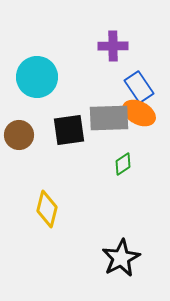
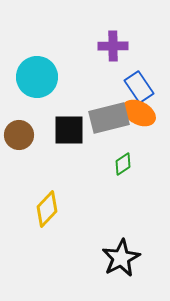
gray rectangle: rotated 12 degrees counterclockwise
black square: rotated 8 degrees clockwise
yellow diamond: rotated 30 degrees clockwise
